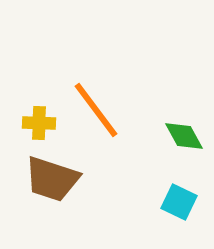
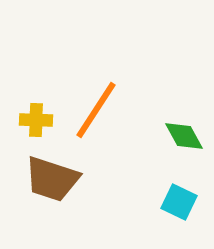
orange line: rotated 70 degrees clockwise
yellow cross: moved 3 px left, 3 px up
